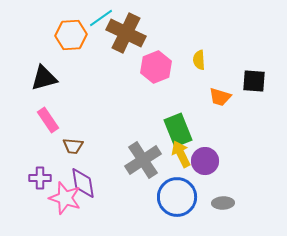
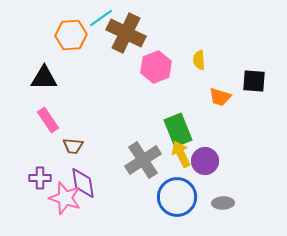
black triangle: rotated 16 degrees clockwise
